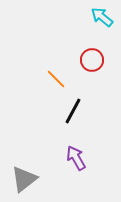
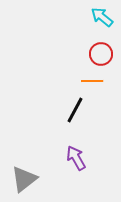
red circle: moved 9 px right, 6 px up
orange line: moved 36 px right, 2 px down; rotated 45 degrees counterclockwise
black line: moved 2 px right, 1 px up
